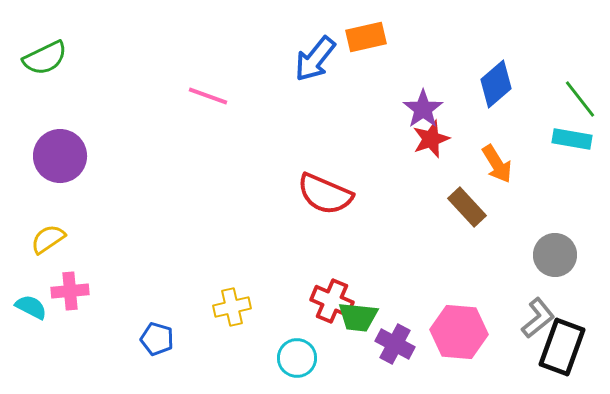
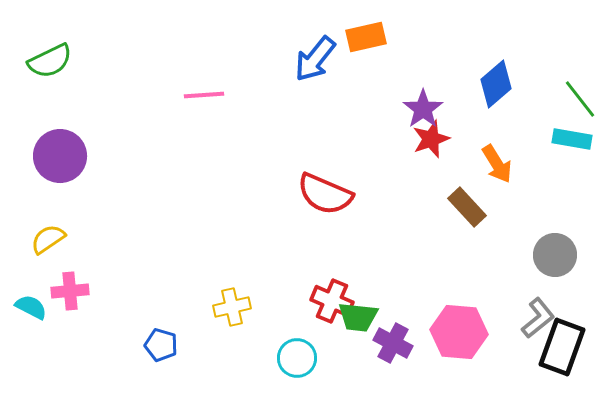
green semicircle: moved 5 px right, 3 px down
pink line: moved 4 px left, 1 px up; rotated 24 degrees counterclockwise
blue pentagon: moved 4 px right, 6 px down
purple cross: moved 2 px left, 1 px up
